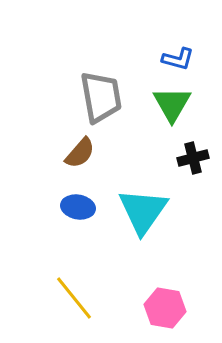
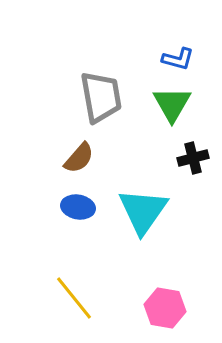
brown semicircle: moved 1 px left, 5 px down
